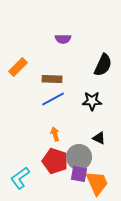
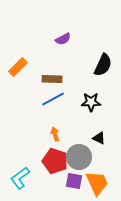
purple semicircle: rotated 28 degrees counterclockwise
black star: moved 1 px left, 1 px down
purple square: moved 5 px left, 7 px down
